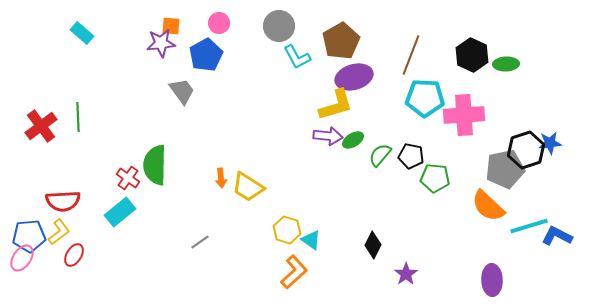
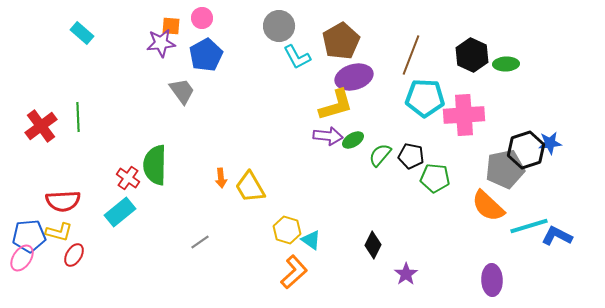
pink circle at (219, 23): moved 17 px left, 5 px up
yellow trapezoid at (248, 187): moved 2 px right; rotated 28 degrees clockwise
yellow L-shape at (59, 232): rotated 52 degrees clockwise
